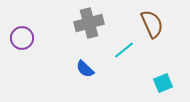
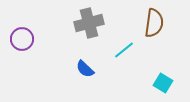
brown semicircle: moved 2 px right, 1 px up; rotated 32 degrees clockwise
purple circle: moved 1 px down
cyan square: rotated 36 degrees counterclockwise
